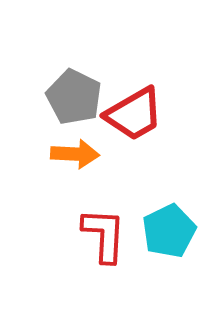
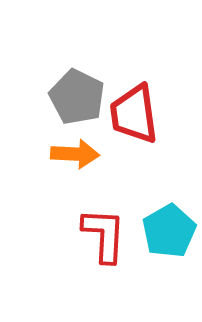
gray pentagon: moved 3 px right
red trapezoid: rotated 112 degrees clockwise
cyan pentagon: rotated 4 degrees counterclockwise
